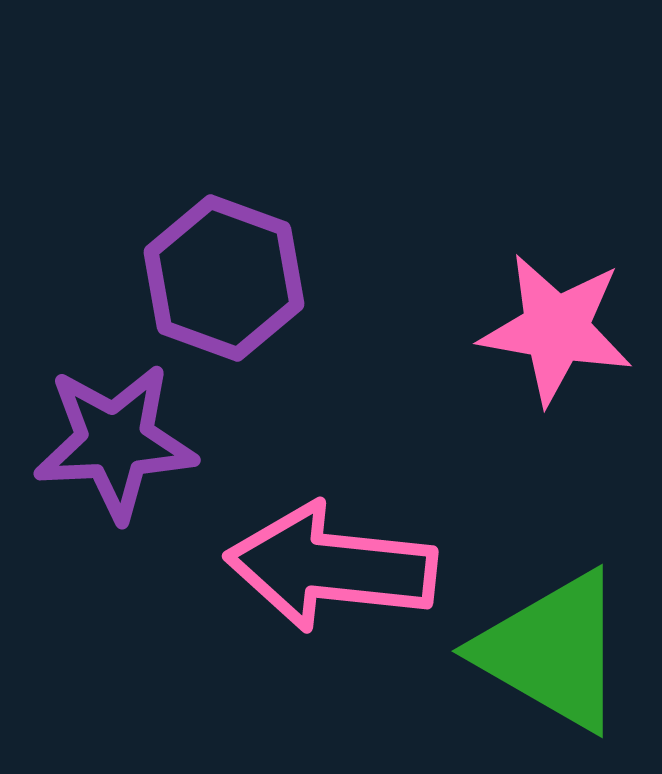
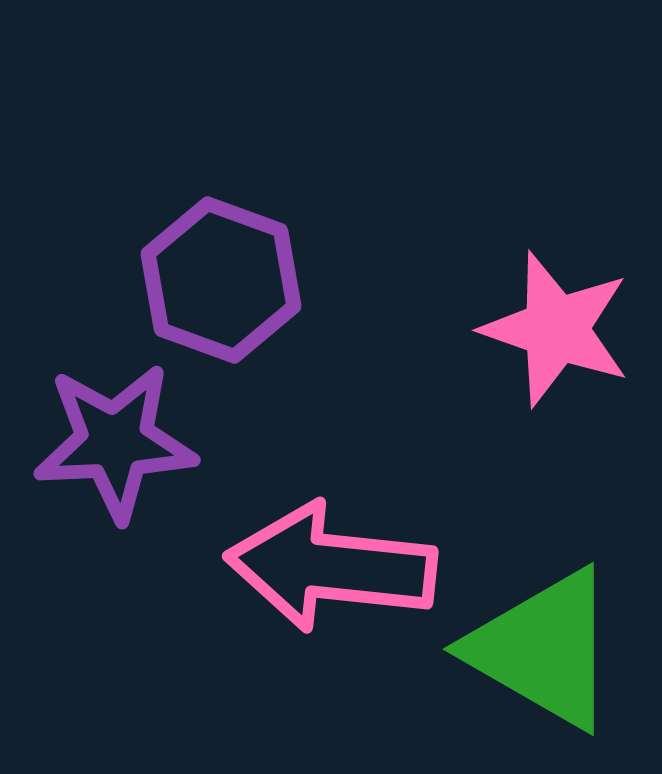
purple hexagon: moved 3 px left, 2 px down
pink star: rotated 9 degrees clockwise
green triangle: moved 9 px left, 2 px up
